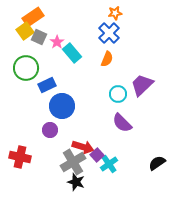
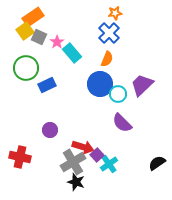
blue circle: moved 38 px right, 22 px up
